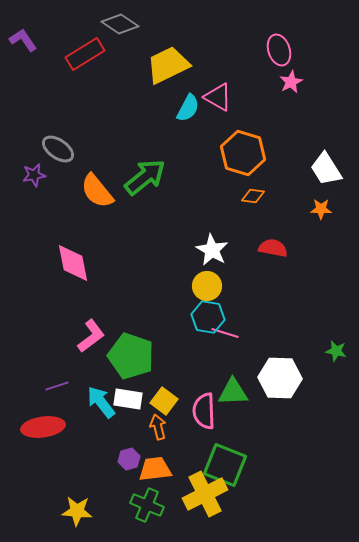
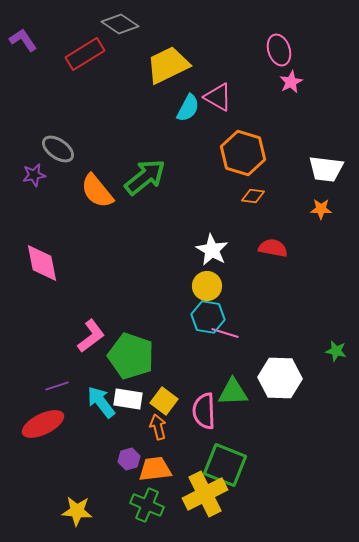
white trapezoid: rotated 51 degrees counterclockwise
pink diamond: moved 31 px left
red ellipse: moved 3 px up; rotated 18 degrees counterclockwise
